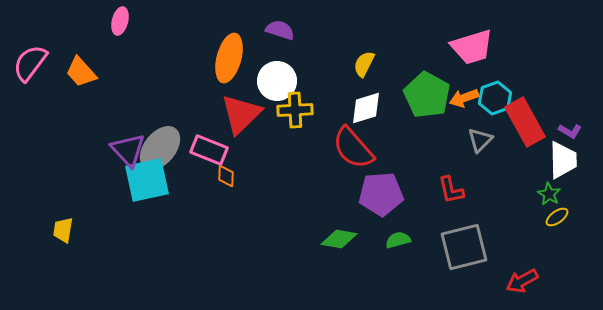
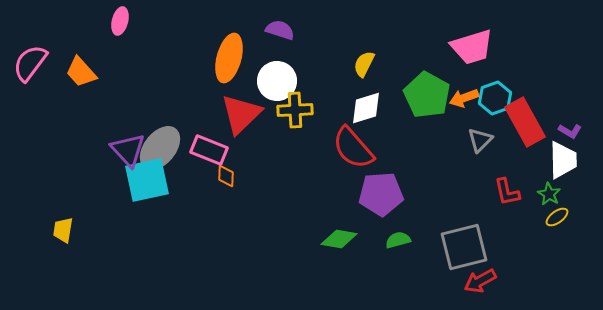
red L-shape: moved 56 px right, 2 px down
red arrow: moved 42 px left
